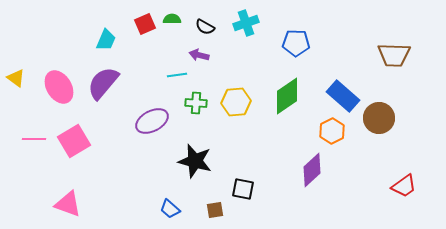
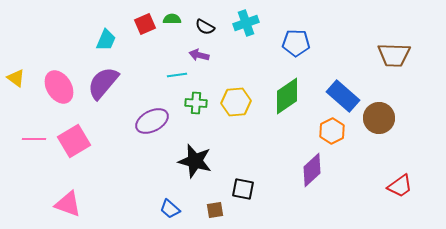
red trapezoid: moved 4 px left
